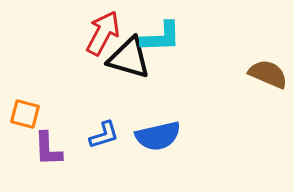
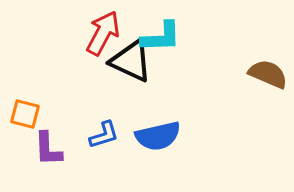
black triangle: moved 2 px right, 3 px down; rotated 9 degrees clockwise
